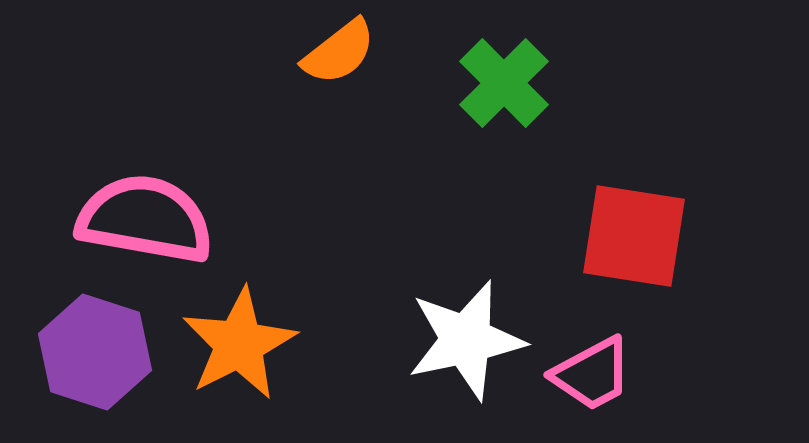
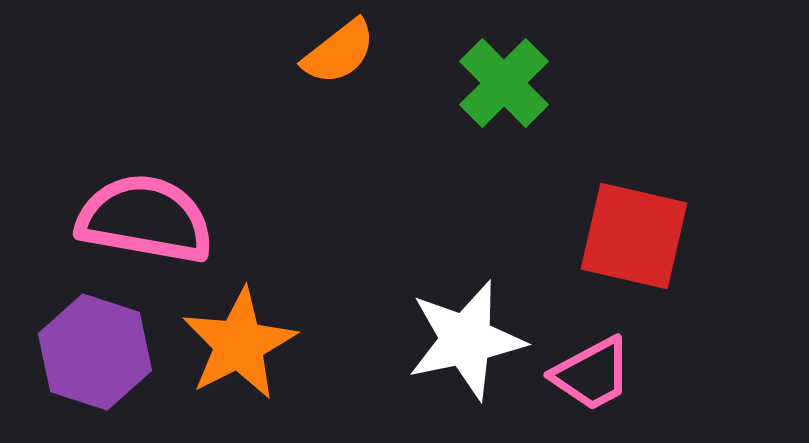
red square: rotated 4 degrees clockwise
